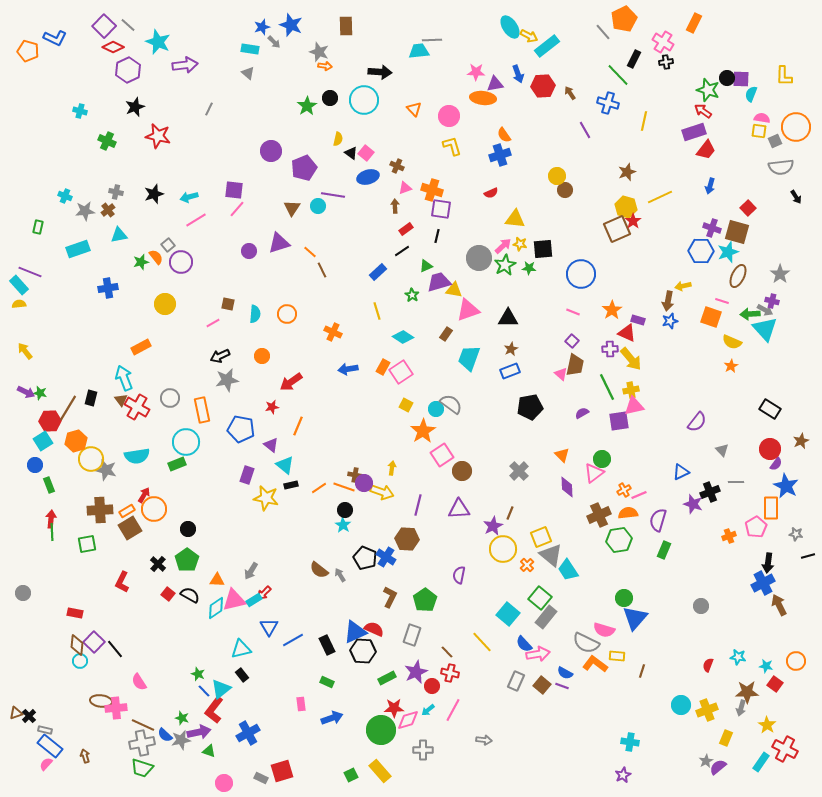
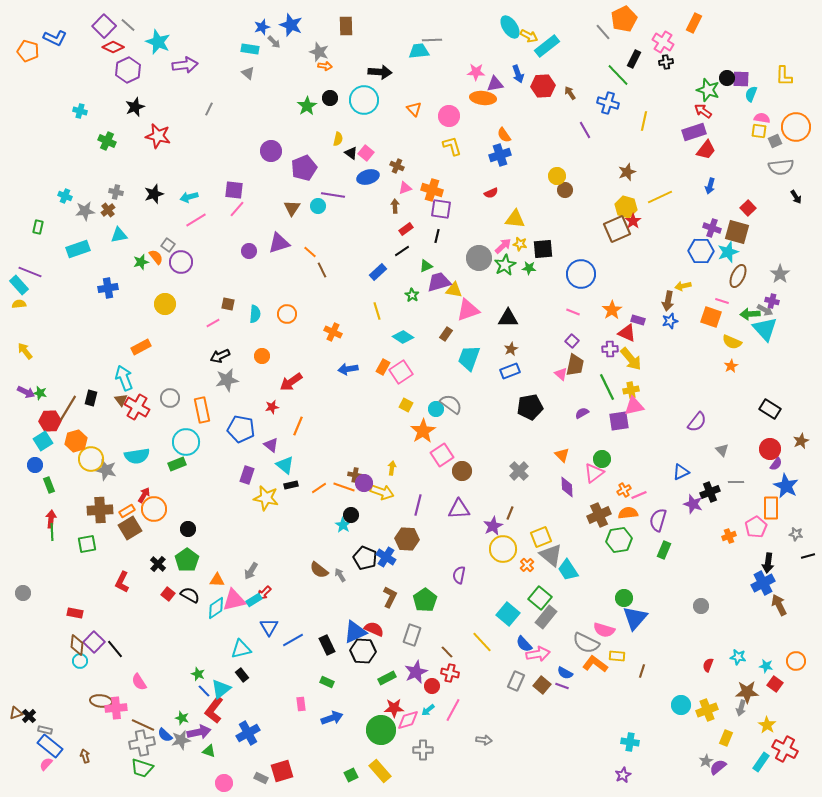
gray square at (168, 245): rotated 16 degrees counterclockwise
black circle at (345, 510): moved 6 px right, 5 px down
